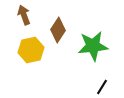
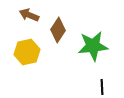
brown arrow: moved 5 px right; rotated 48 degrees counterclockwise
yellow hexagon: moved 4 px left, 2 px down
black line: rotated 35 degrees counterclockwise
